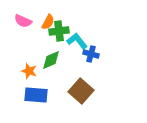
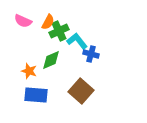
green cross: rotated 18 degrees counterclockwise
